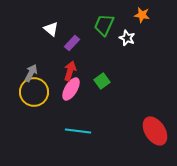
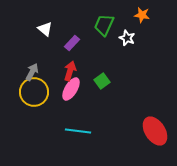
white triangle: moved 6 px left
gray arrow: moved 1 px right, 1 px up
